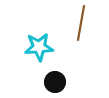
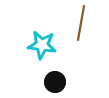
cyan star: moved 3 px right, 2 px up; rotated 12 degrees clockwise
